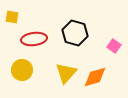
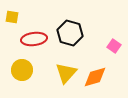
black hexagon: moved 5 px left
